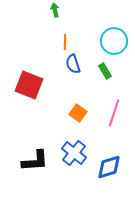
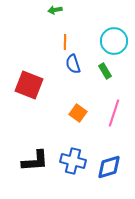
green arrow: rotated 88 degrees counterclockwise
blue cross: moved 1 px left, 8 px down; rotated 25 degrees counterclockwise
